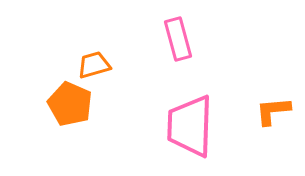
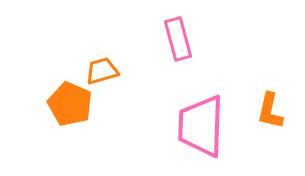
orange trapezoid: moved 8 px right, 6 px down
orange L-shape: moved 3 px left; rotated 72 degrees counterclockwise
pink trapezoid: moved 11 px right
